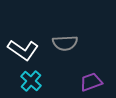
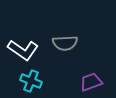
cyan cross: rotated 20 degrees counterclockwise
